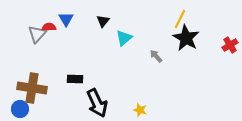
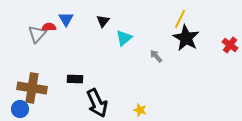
red cross: rotated 21 degrees counterclockwise
